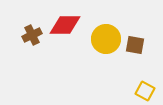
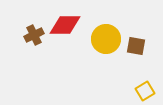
brown cross: moved 2 px right
brown square: moved 1 px right, 1 px down
yellow square: rotated 30 degrees clockwise
